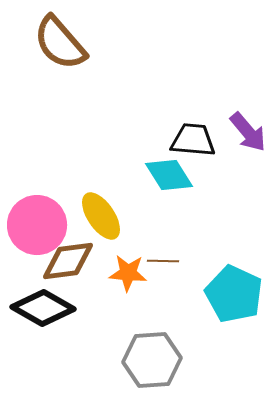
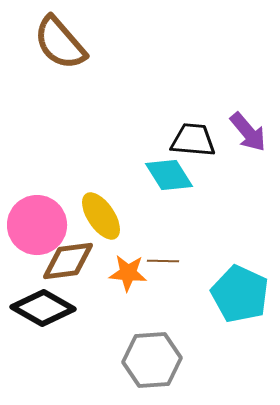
cyan pentagon: moved 6 px right
